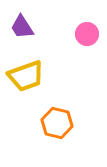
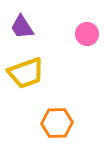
yellow trapezoid: moved 3 px up
orange hexagon: rotated 16 degrees counterclockwise
